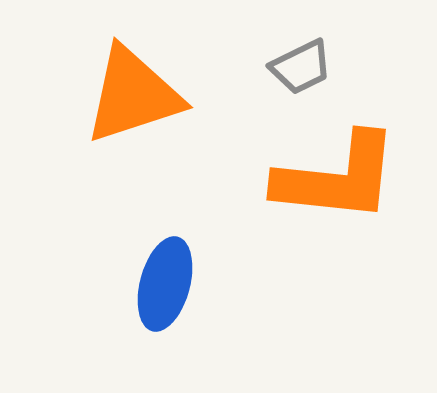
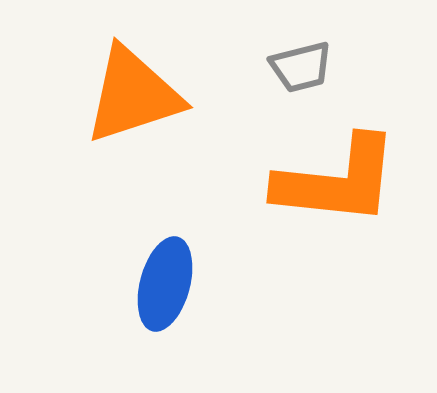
gray trapezoid: rotated 12 degrees clockwise
orange L-shape: moved 3 px down
